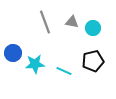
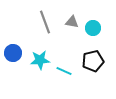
cyan star: moved 5 px right, 4 px up
